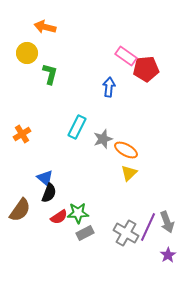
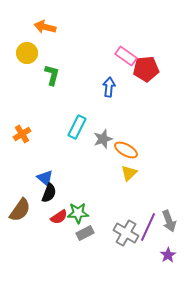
green L-shape: moved 2 px right, 1 px down
gray arrow: moved 2 px right, 1 px up
